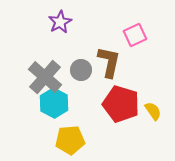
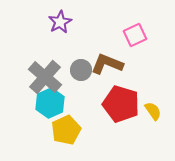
brown L-shape: moved 2 px left, 2 px down; rotated 80 degrees counterclockwise
cyan hexagon: moved 4 px left; rotated 8 degrees clockwise
yellow pentagon: moved 4 px left, 10 px up; rotated 20 degrees counterclockwise
